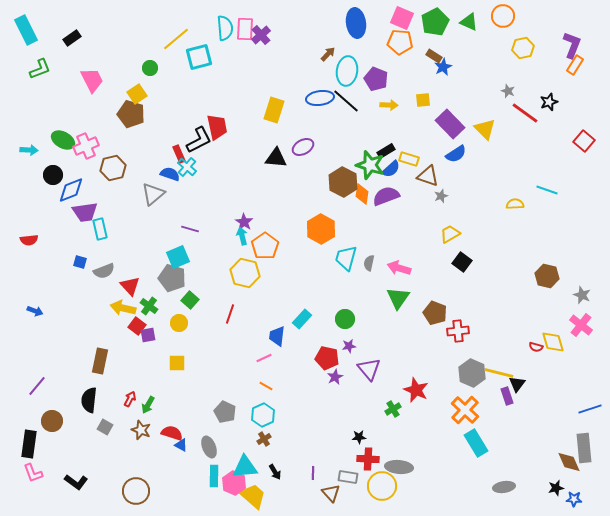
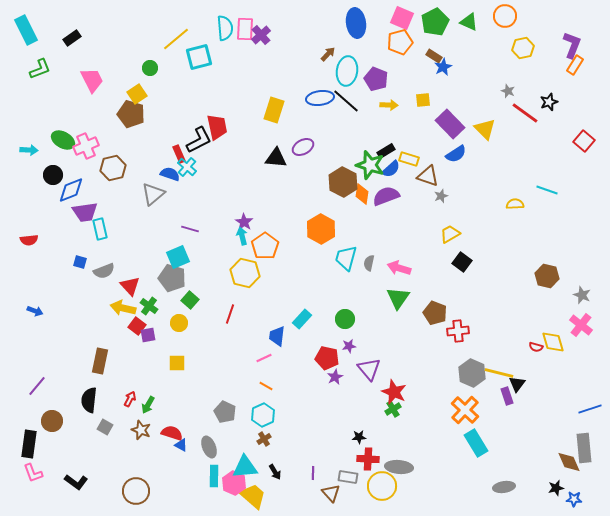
orange circle at (503, 16): moved 2 px right
orange pentagon at (400, 42): rotated 20 degrees counterclockwise
red star at (416, 390): moved 22 px left, 2 px down
